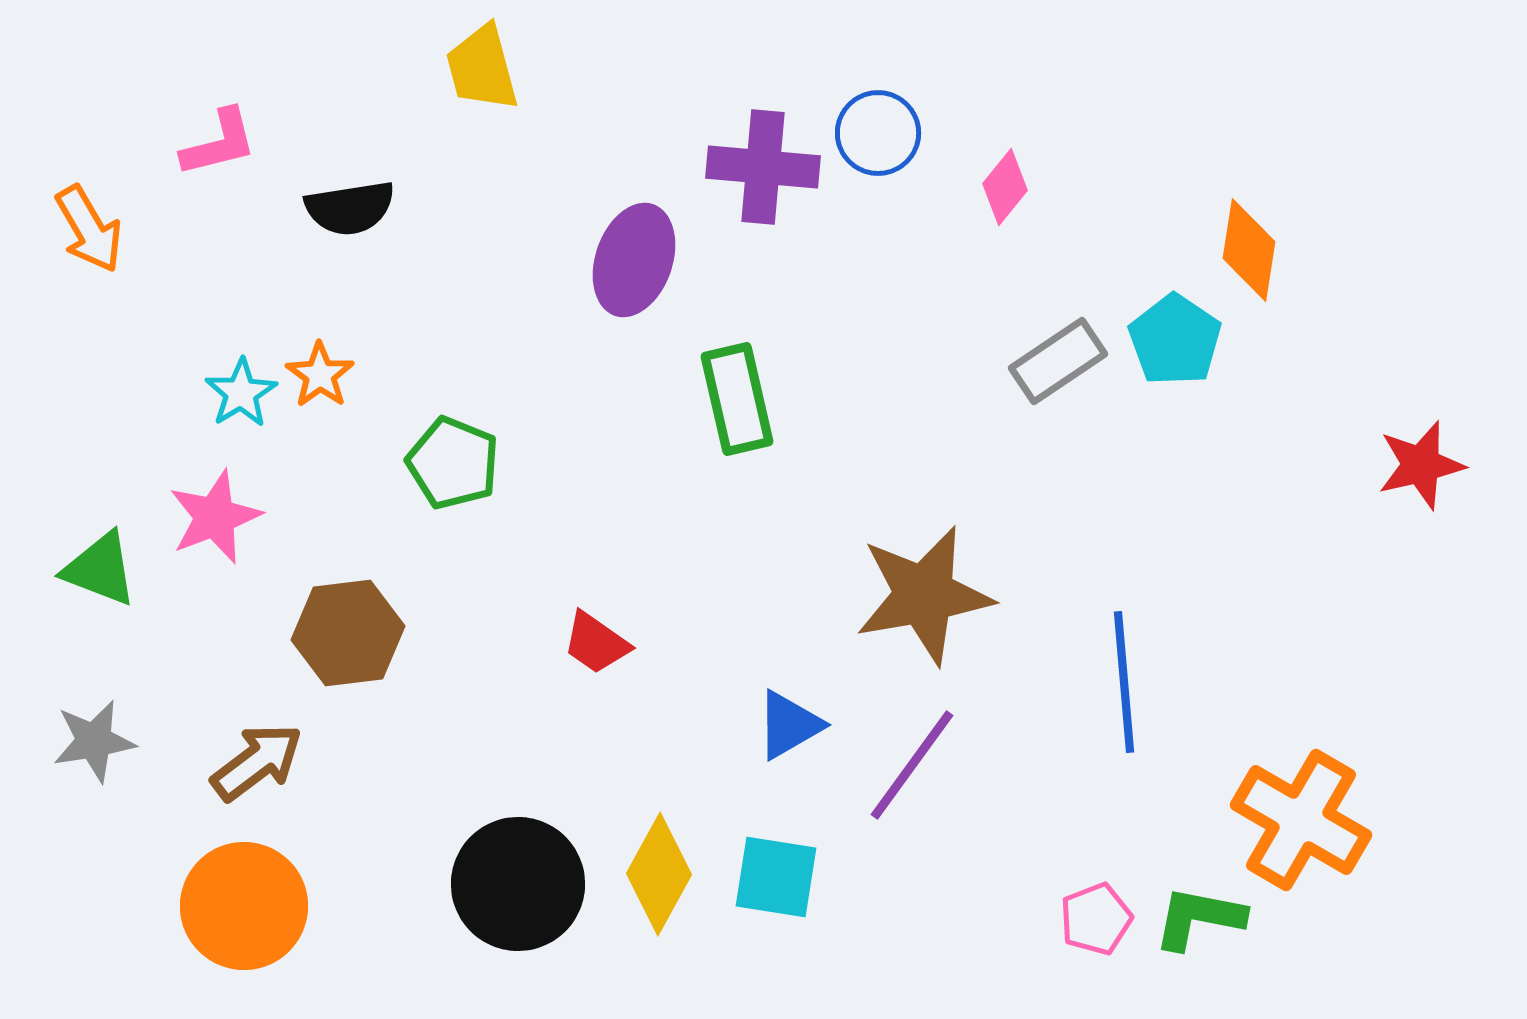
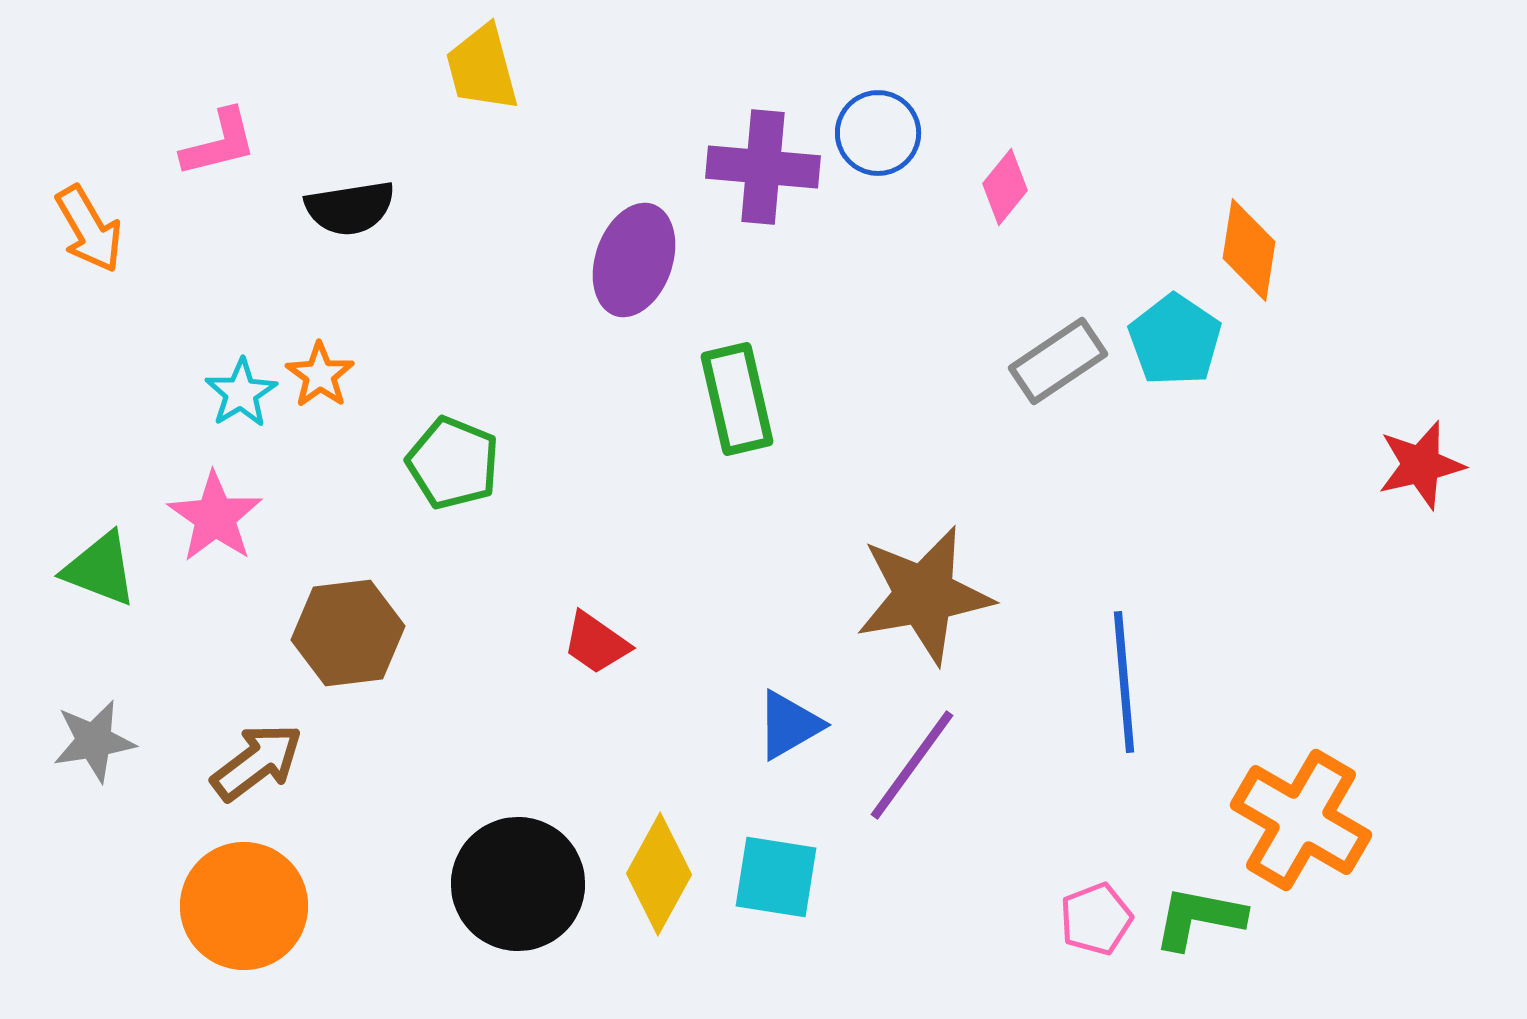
pink star: rotated 16 degrees counterclockwise
